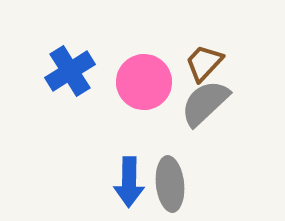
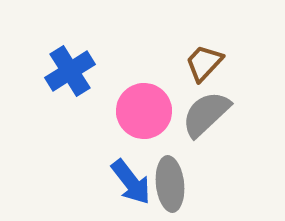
pink circle: moved 29 px down
gray semicircle: moved 1 px right, 11 px down
blue arrow: moved 2 px right; rotated 39 degrees counterclockwise
